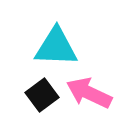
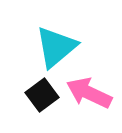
cyan triangle: rotated 42 degrees counterclockwise
